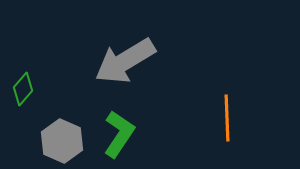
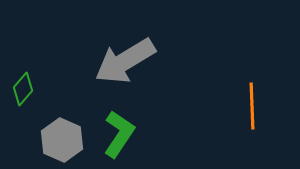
orange line: moved 25 px right, 12 px up
gray hexagon: moved 1 px up
